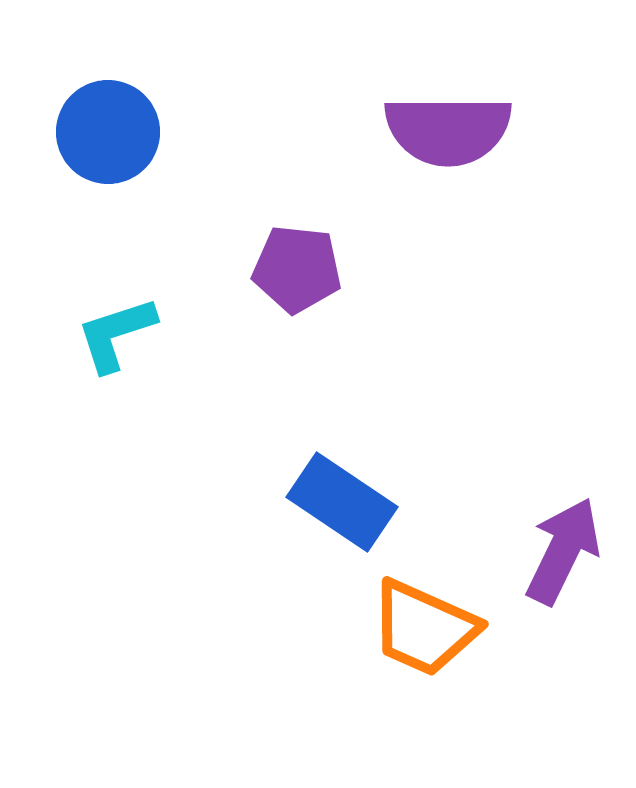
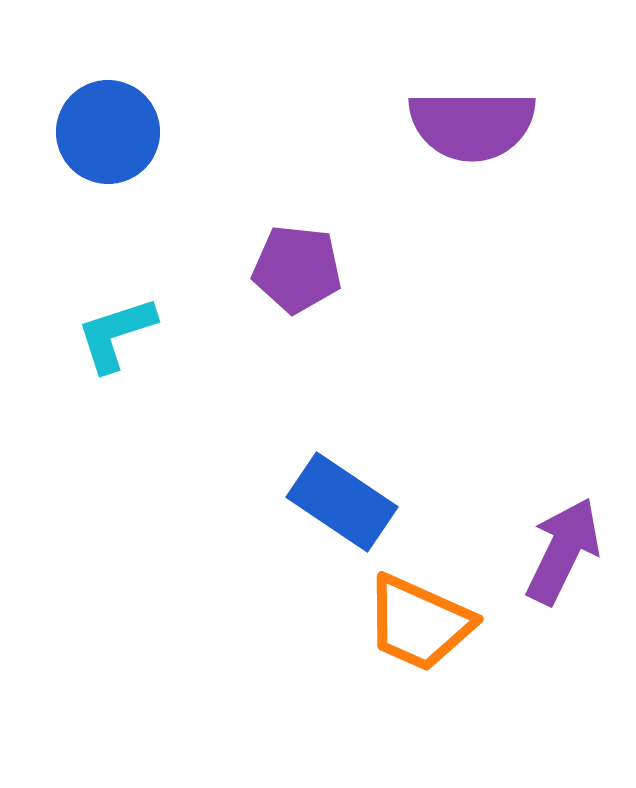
purple semicircle: moved 24 px right, 5 px up
orange trapezoid: moved 5 px left, 5 px up
